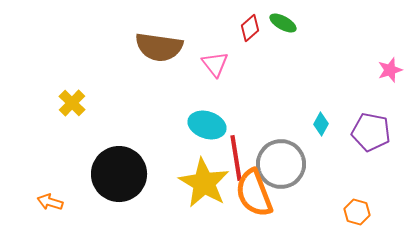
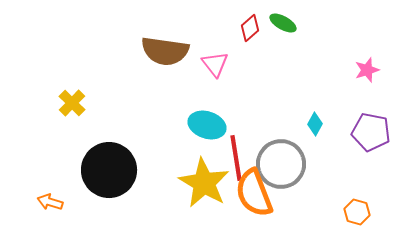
brown semicircle: moved 6 px right, 4 px down
pink star: moved 23 px left
cyan diamond: moved 6 px left
black circle: moved 10 px left, 4 px up
